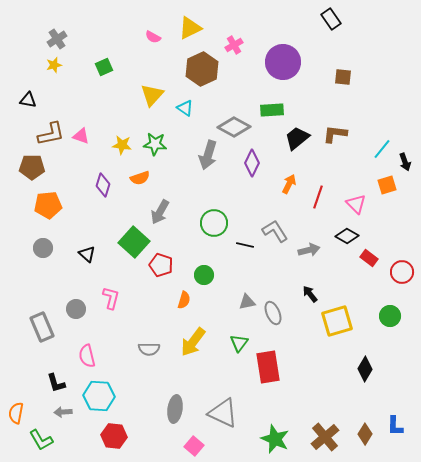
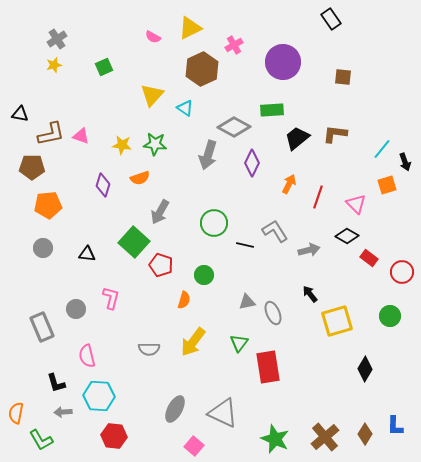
black triangle at (28, 100): moved 8 px left, 14 px down
black triangle at (87, 254): rotated 36 degrees counterclockwise
gray ellipse at (175, 409): rotated 20 degrees clockwise
